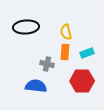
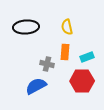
yellow semicircle: moved 1 px right, 5 px up
cyan rectangle: moved 4 px down
blue semicircle: rotated 35 degrees counterclockwise
